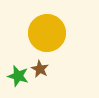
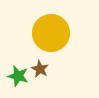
yellow circle: moved 4 px right
